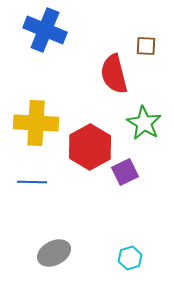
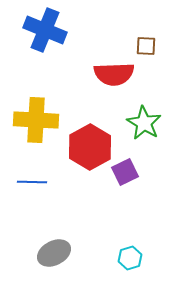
red semicircle: rotated 78 degrees counterclockwise
yellow cross: moved 3 px up
